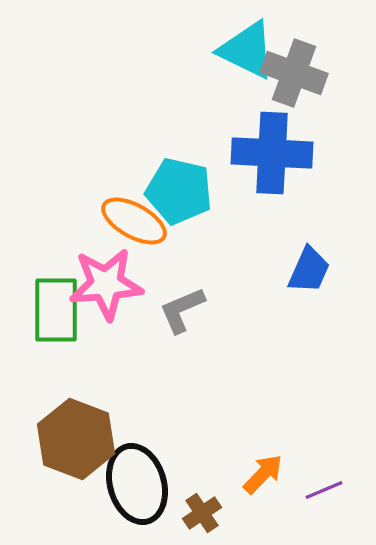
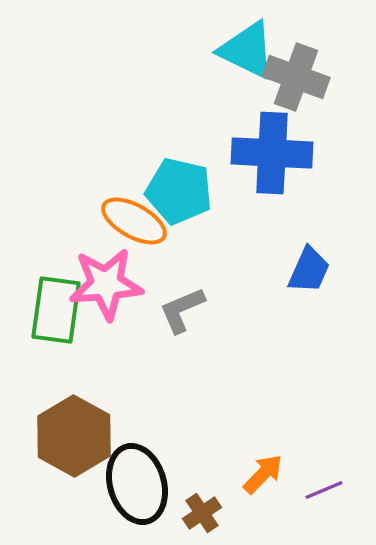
gray cross: moved 2 px right, 4 px down
green rectangle: rotated 8 degrees clockwise
brown hexagon: moved 2 px left, 3 px up; rotated 8 degrees clockwise
